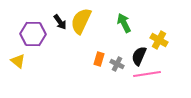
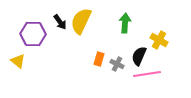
green arrow: moved 1 px right; rotated 30 degrees clockwise
